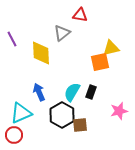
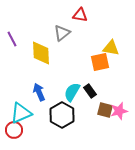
yellow triangle: rotated 24 degrees clockwise
black rectangle: moved 1 px left, 1 px up; rotated 56 degrees counterclockwise
brown square: moved 25 px right, 15 px up; rotated 21 degrees clockwise
red circle: moved 5 px up
